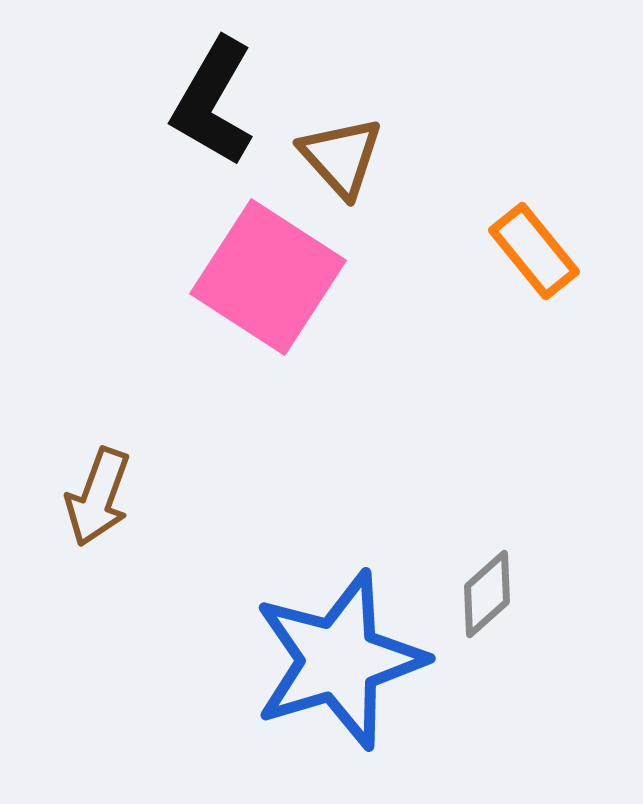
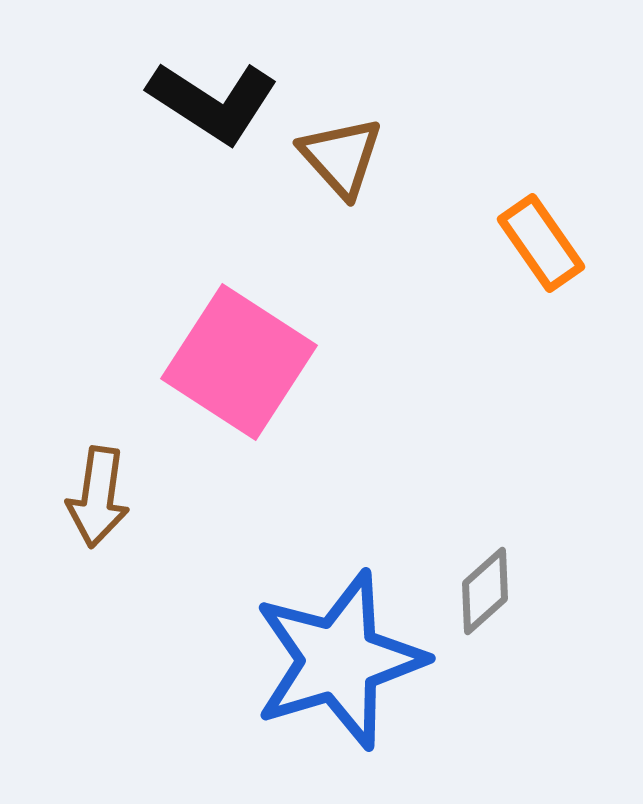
black L-shape: rotated 87 degrees counterclockwise
orange rectangle: moved 7 px right, 8 px up; rotated 4 degrees clockwise
pink square: moved 29 px left, 85 px down
brown arrow: rotated 12 degrees counterclockwise
gray diamond: moved 2 px left, 3 px up
